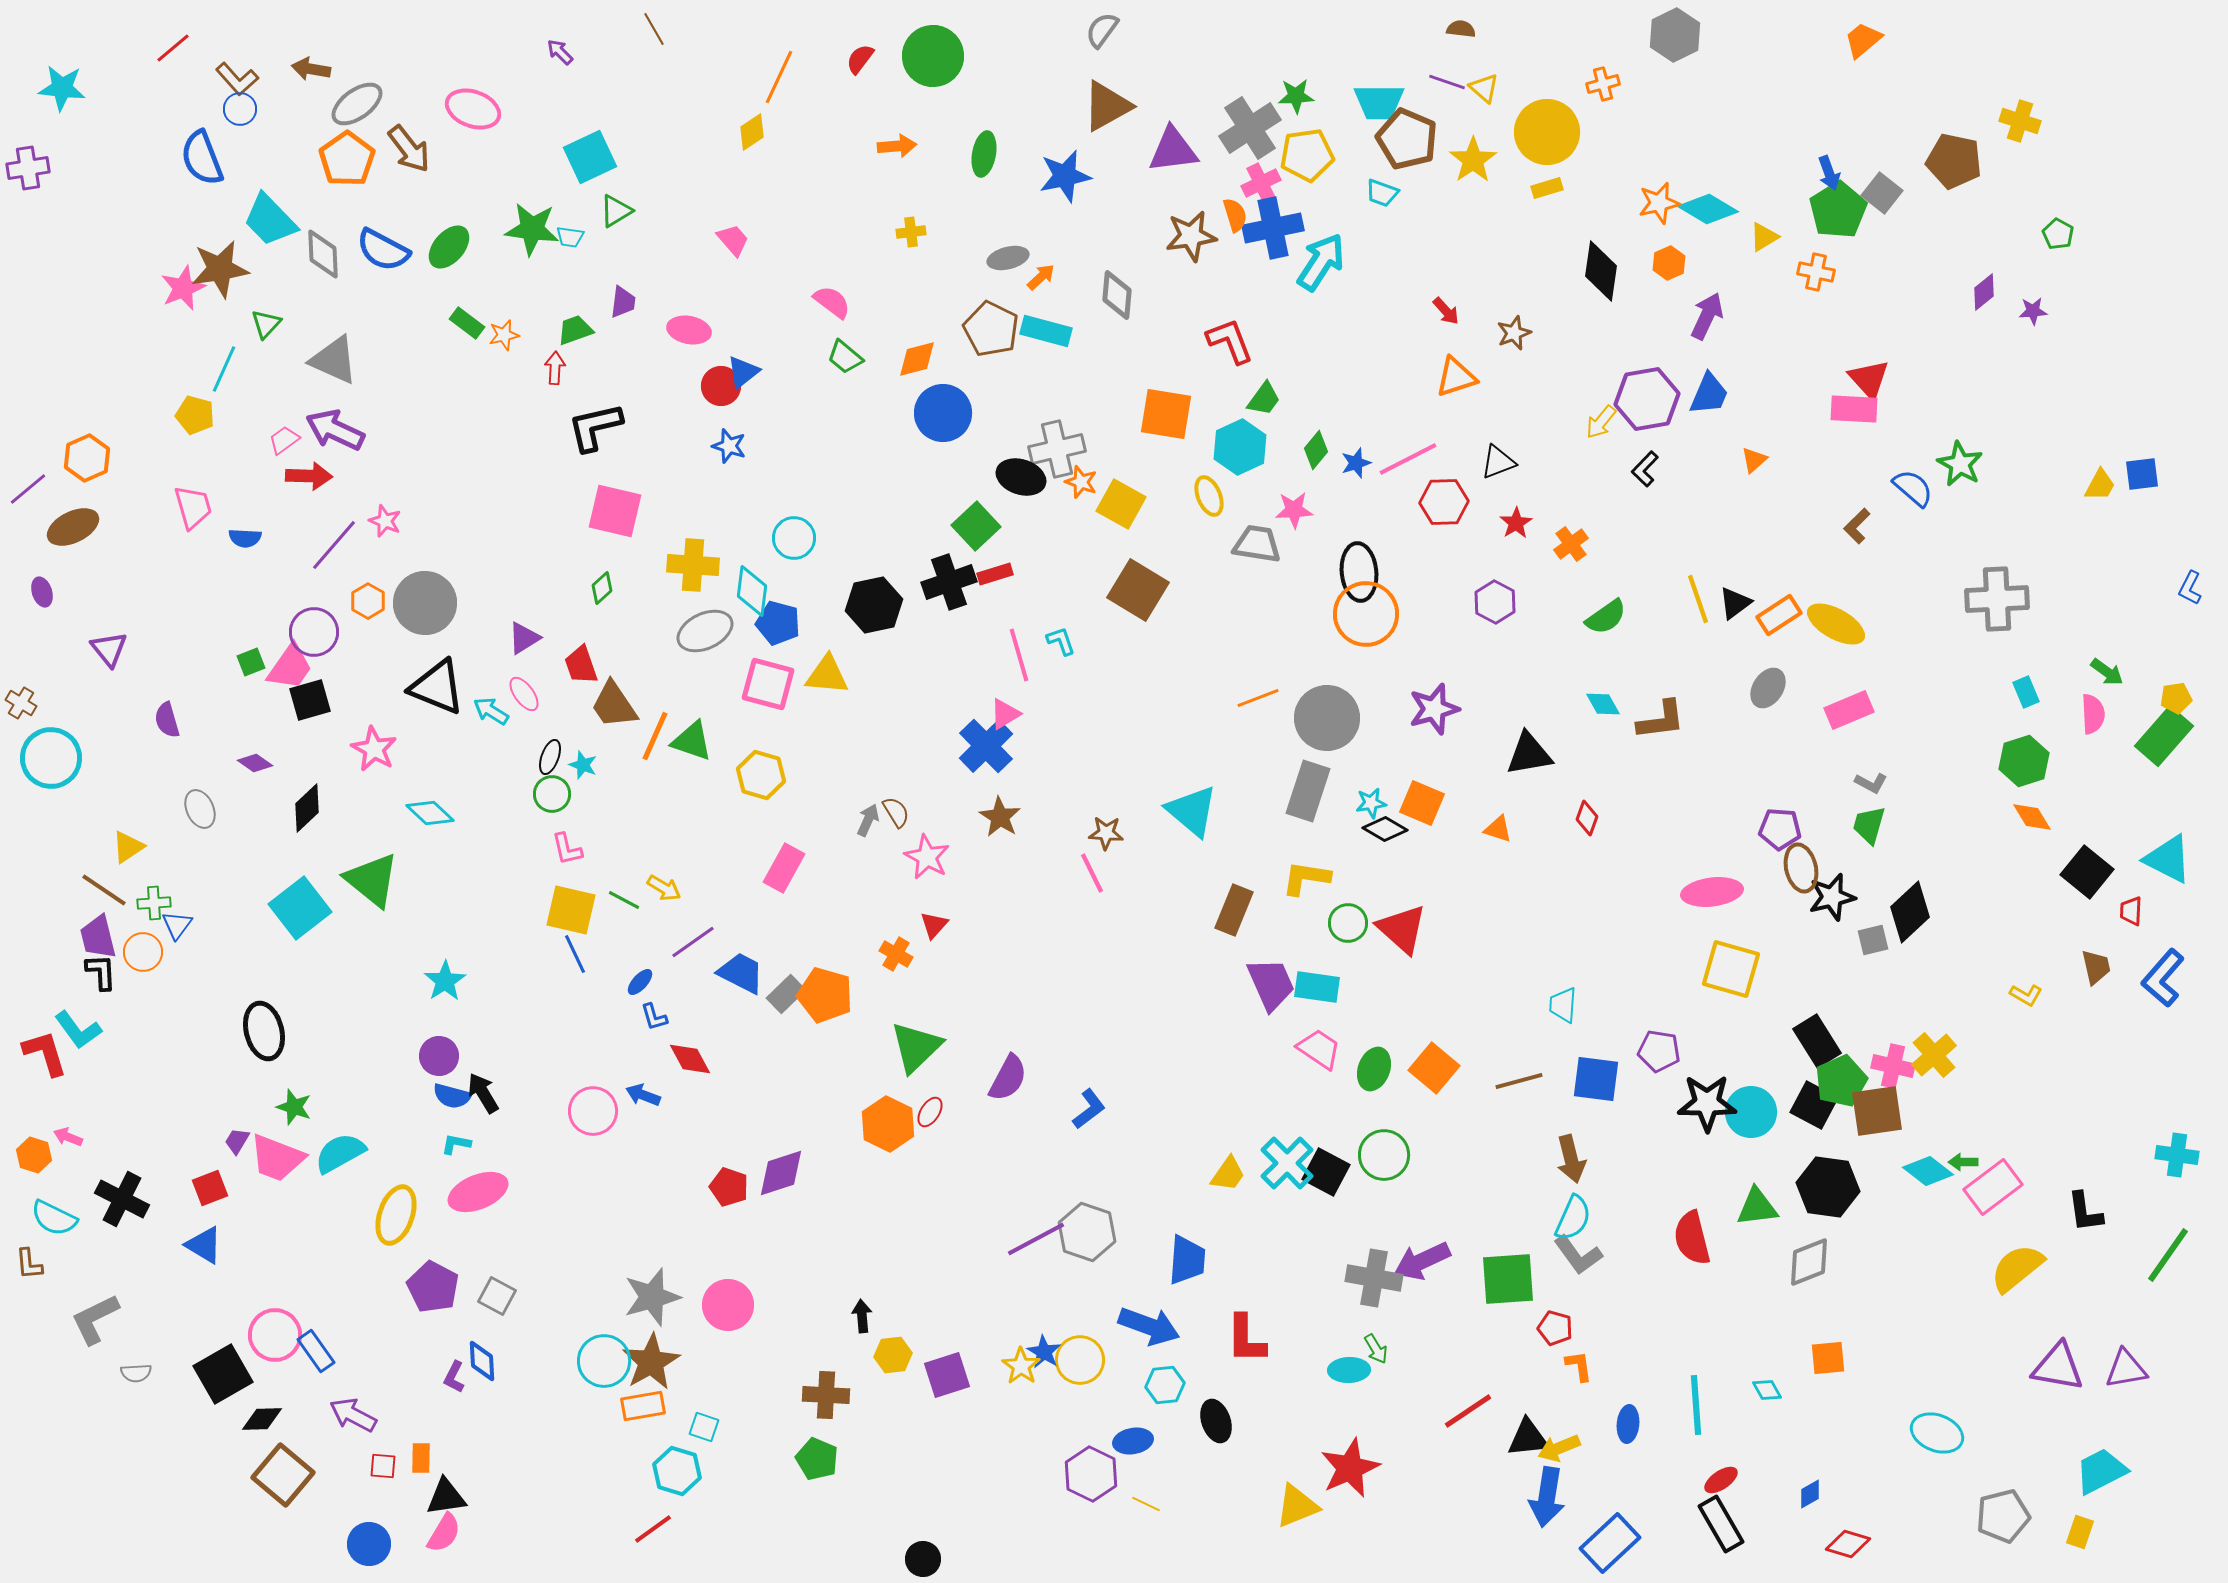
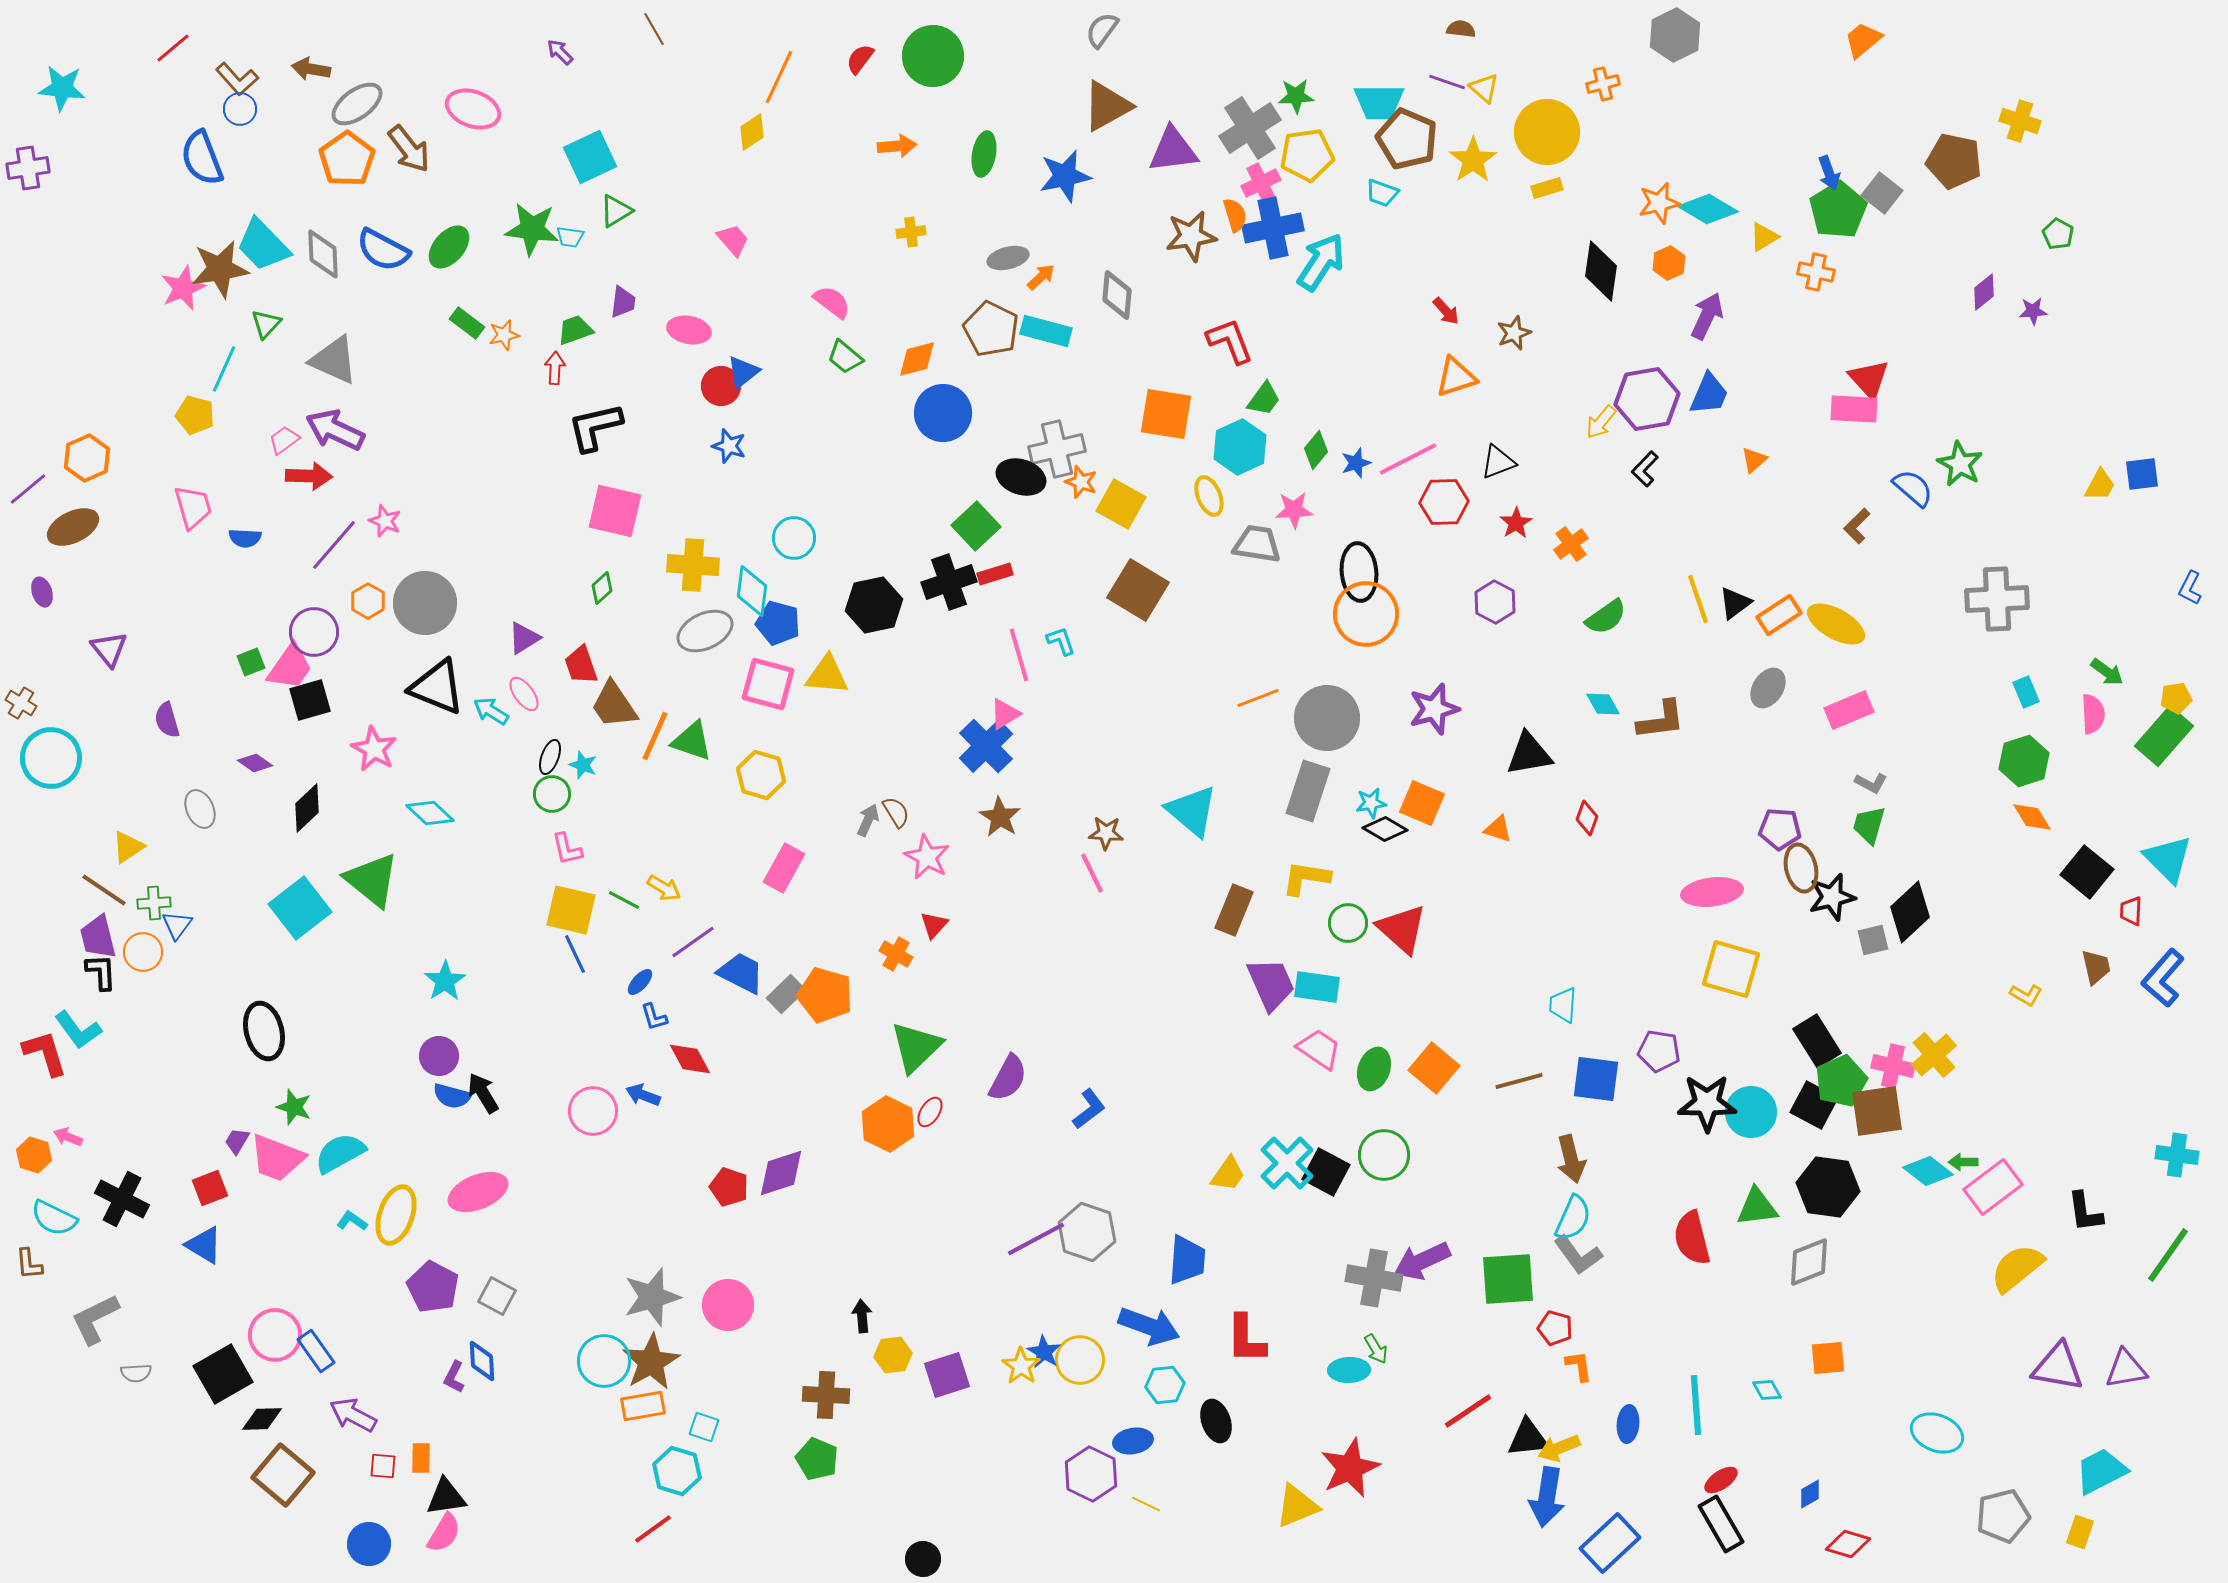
cyan trapezoid at (270, 220): moved 7 px left, 25 px down
cyan triangle at (2168, 859): rotated 18 degrees clockwise
cyan L-shape at (456, 1144): moved 104 px left, 77 px down; rotated 24 degrees clockwise
